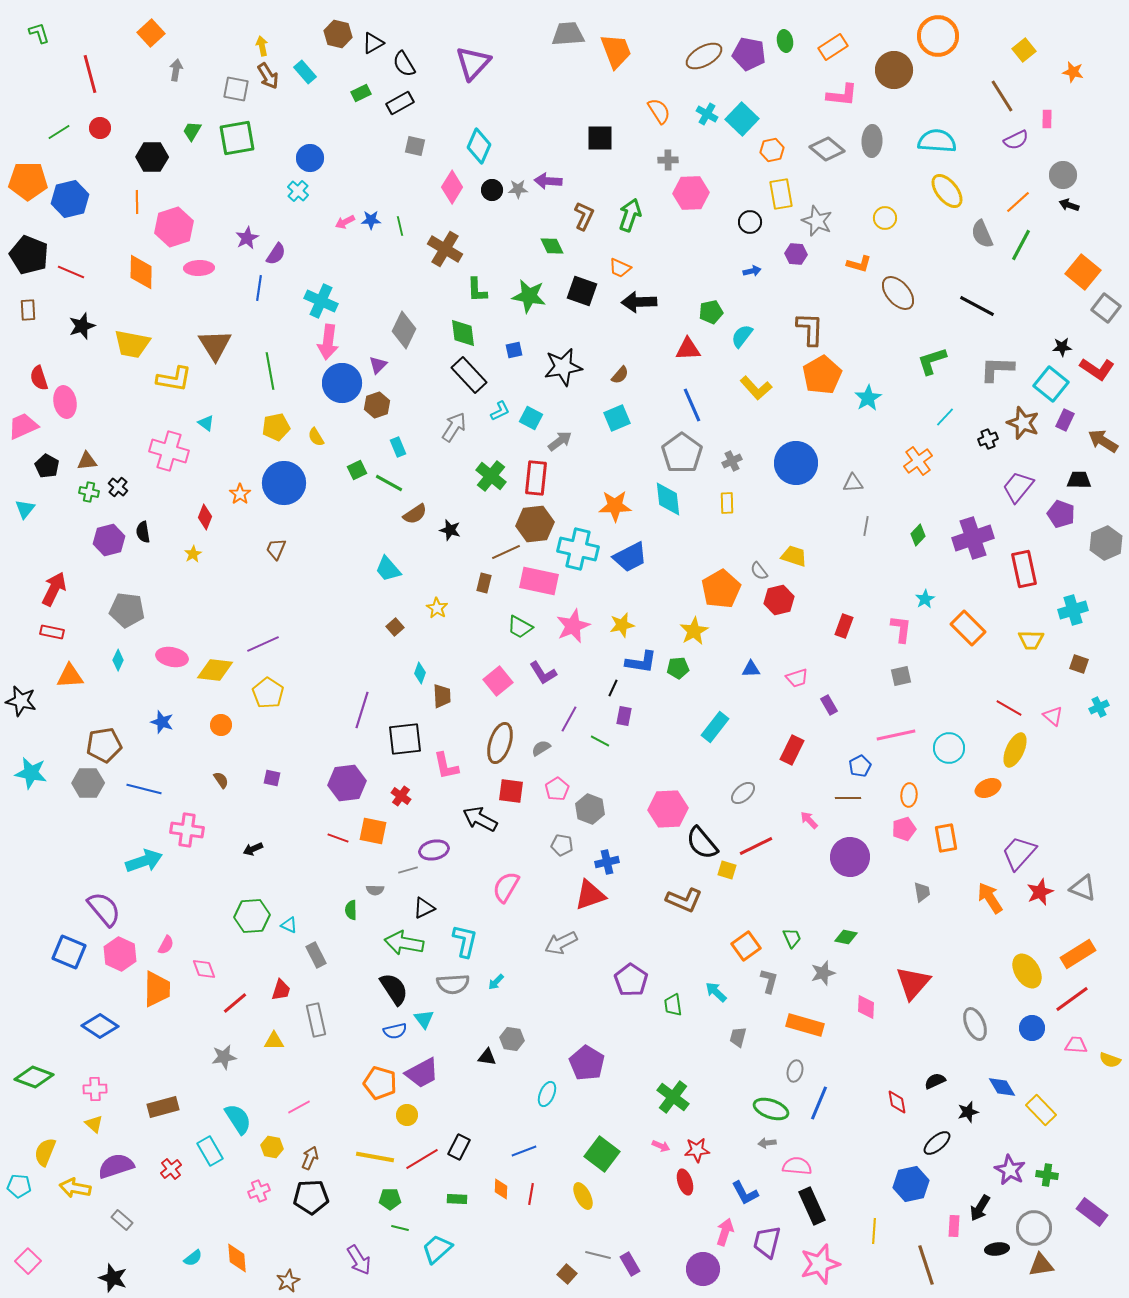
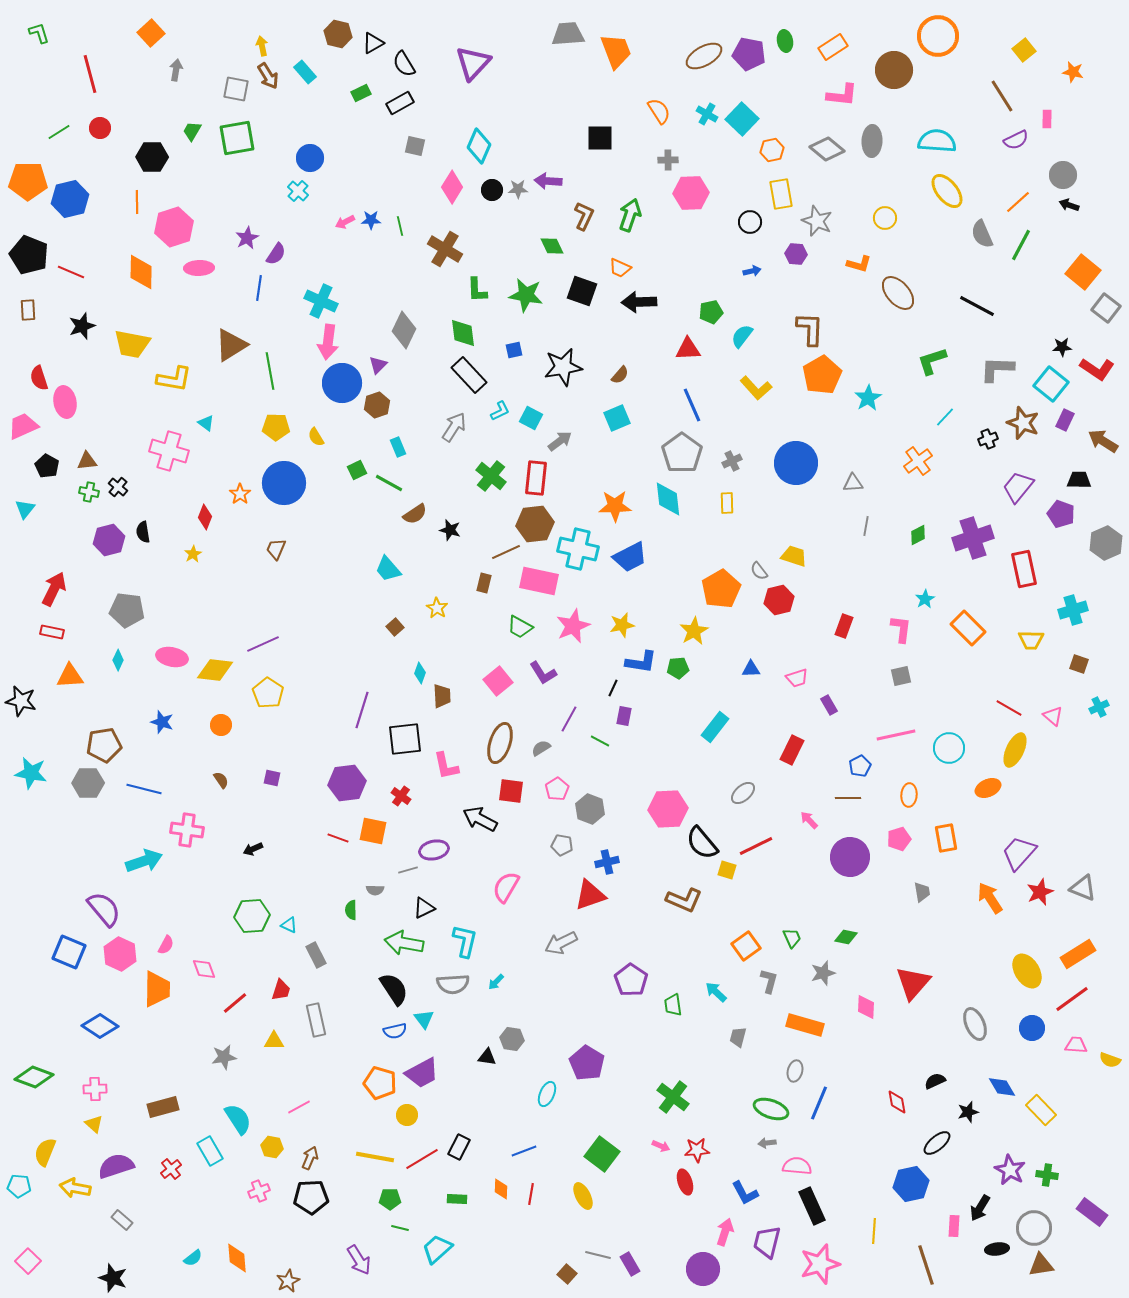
green star at (529, 296): moved 3 px left, 1 px up
brown triangle at (215, 345): moved 16 px right; rotated 30 degrees clockwise
yellow pentagon at (276, 427): rotated 12 degrees clockwise
green diamond at (918, 535): rotated 20 degrees clockwise
pink pentagon at (904, 829): moved 5 px left, 10 px down
